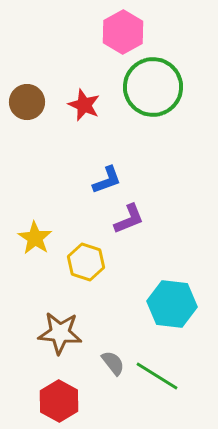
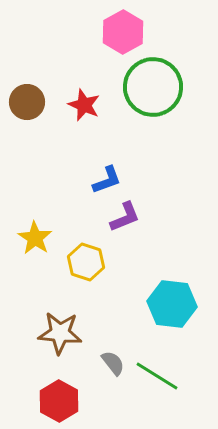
purple L-shape: moved 4 px left, 2 px up
